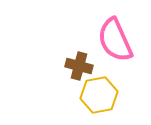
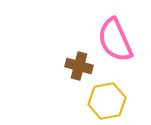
yellow hexagon: moved 8 px right, 6 px down
